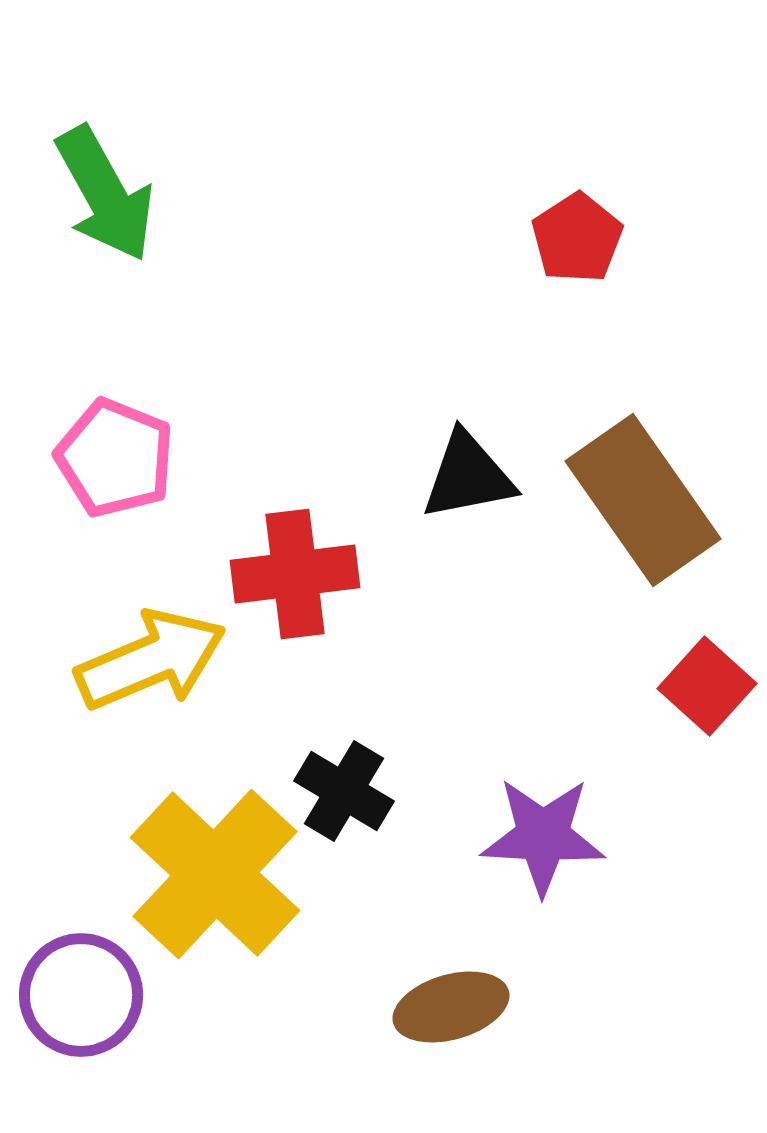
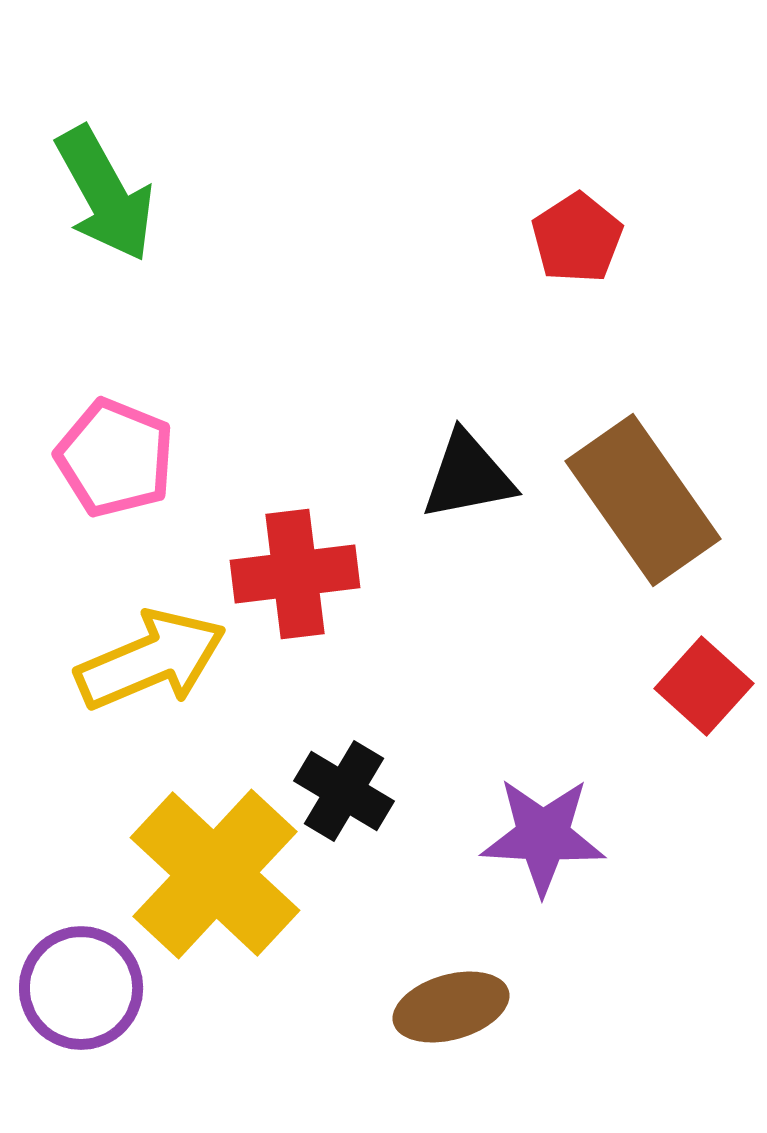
red square: moved 3 px left
purple circle: moved 7 px up
